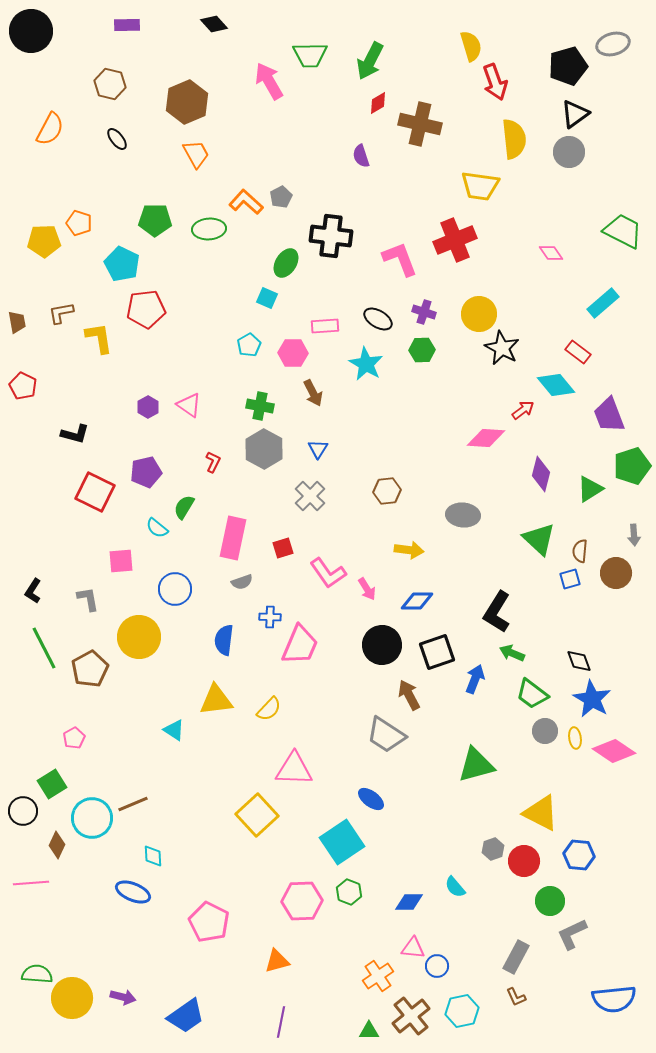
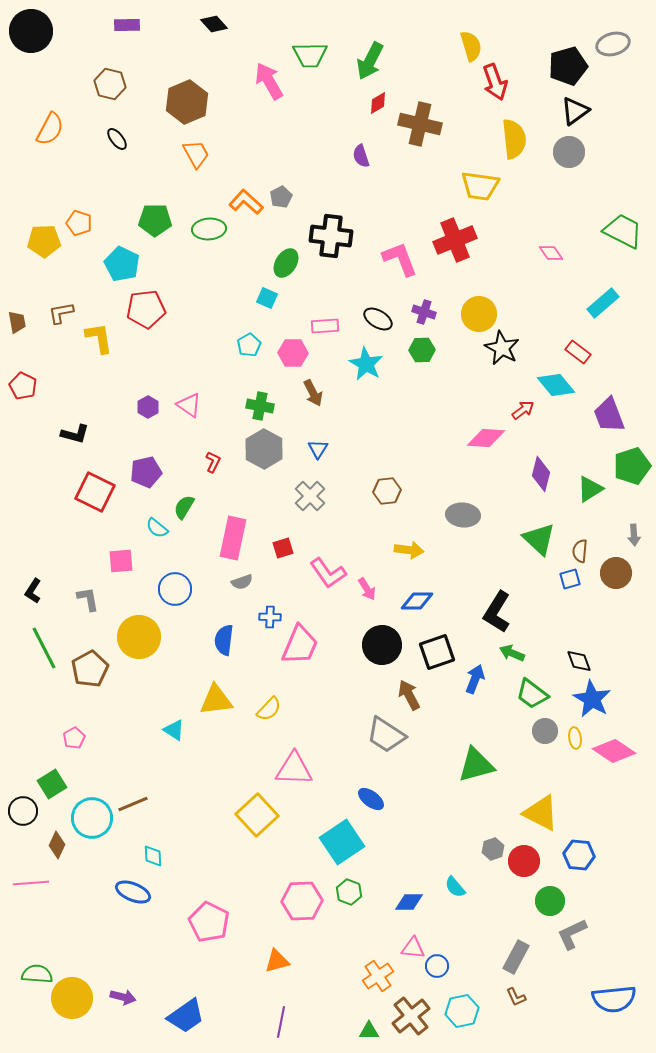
black triangle at (575, 114): moved 3 px up
